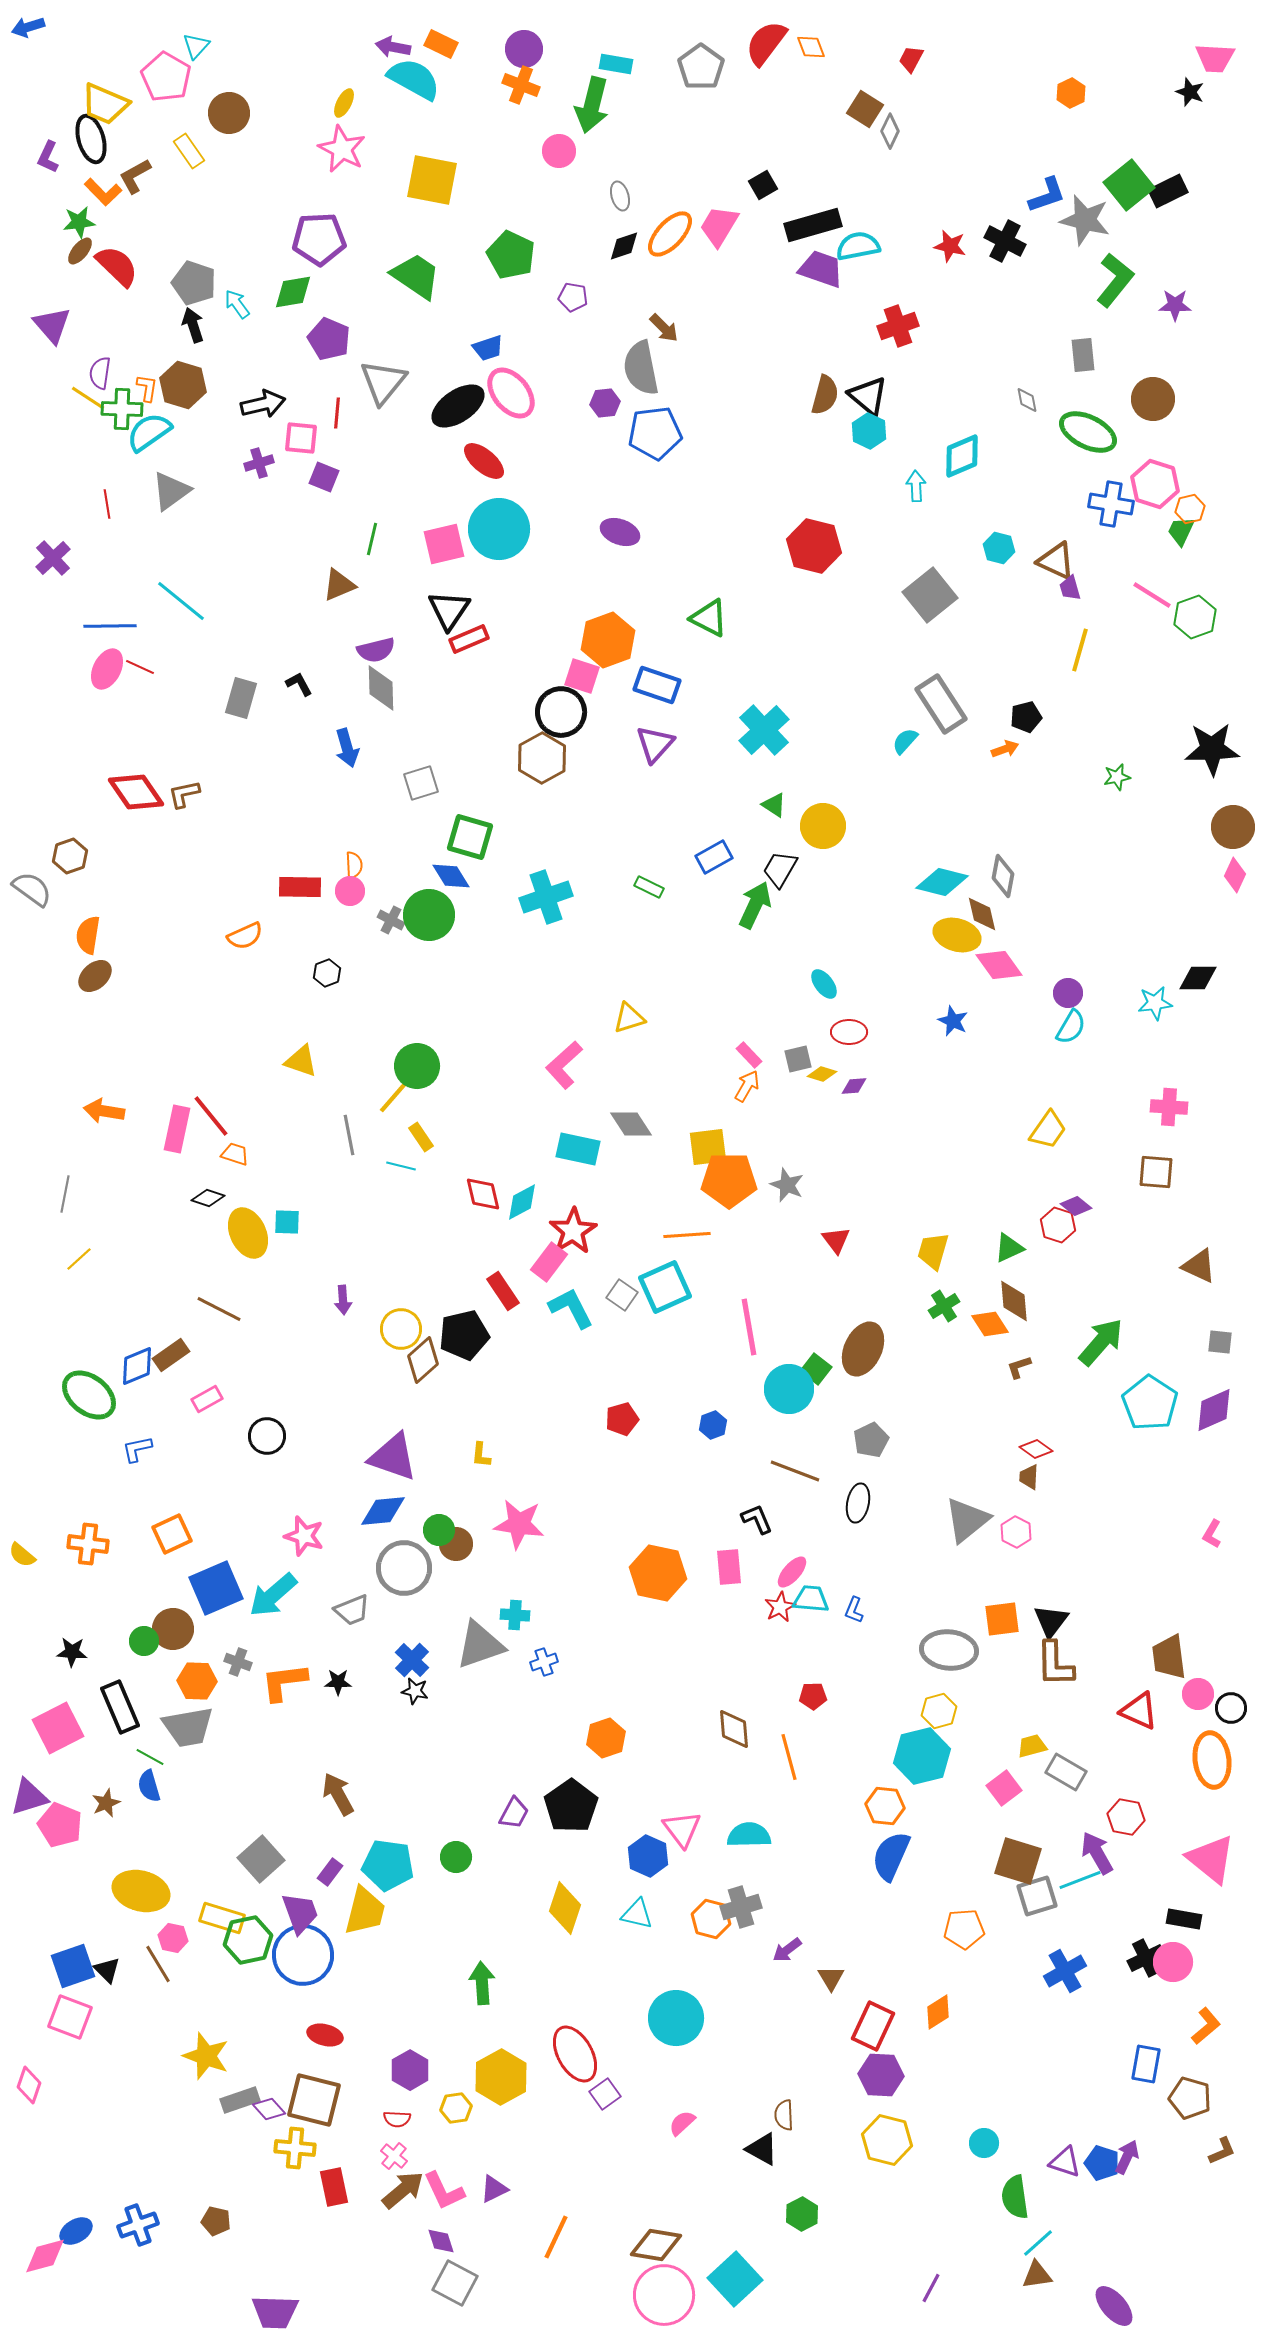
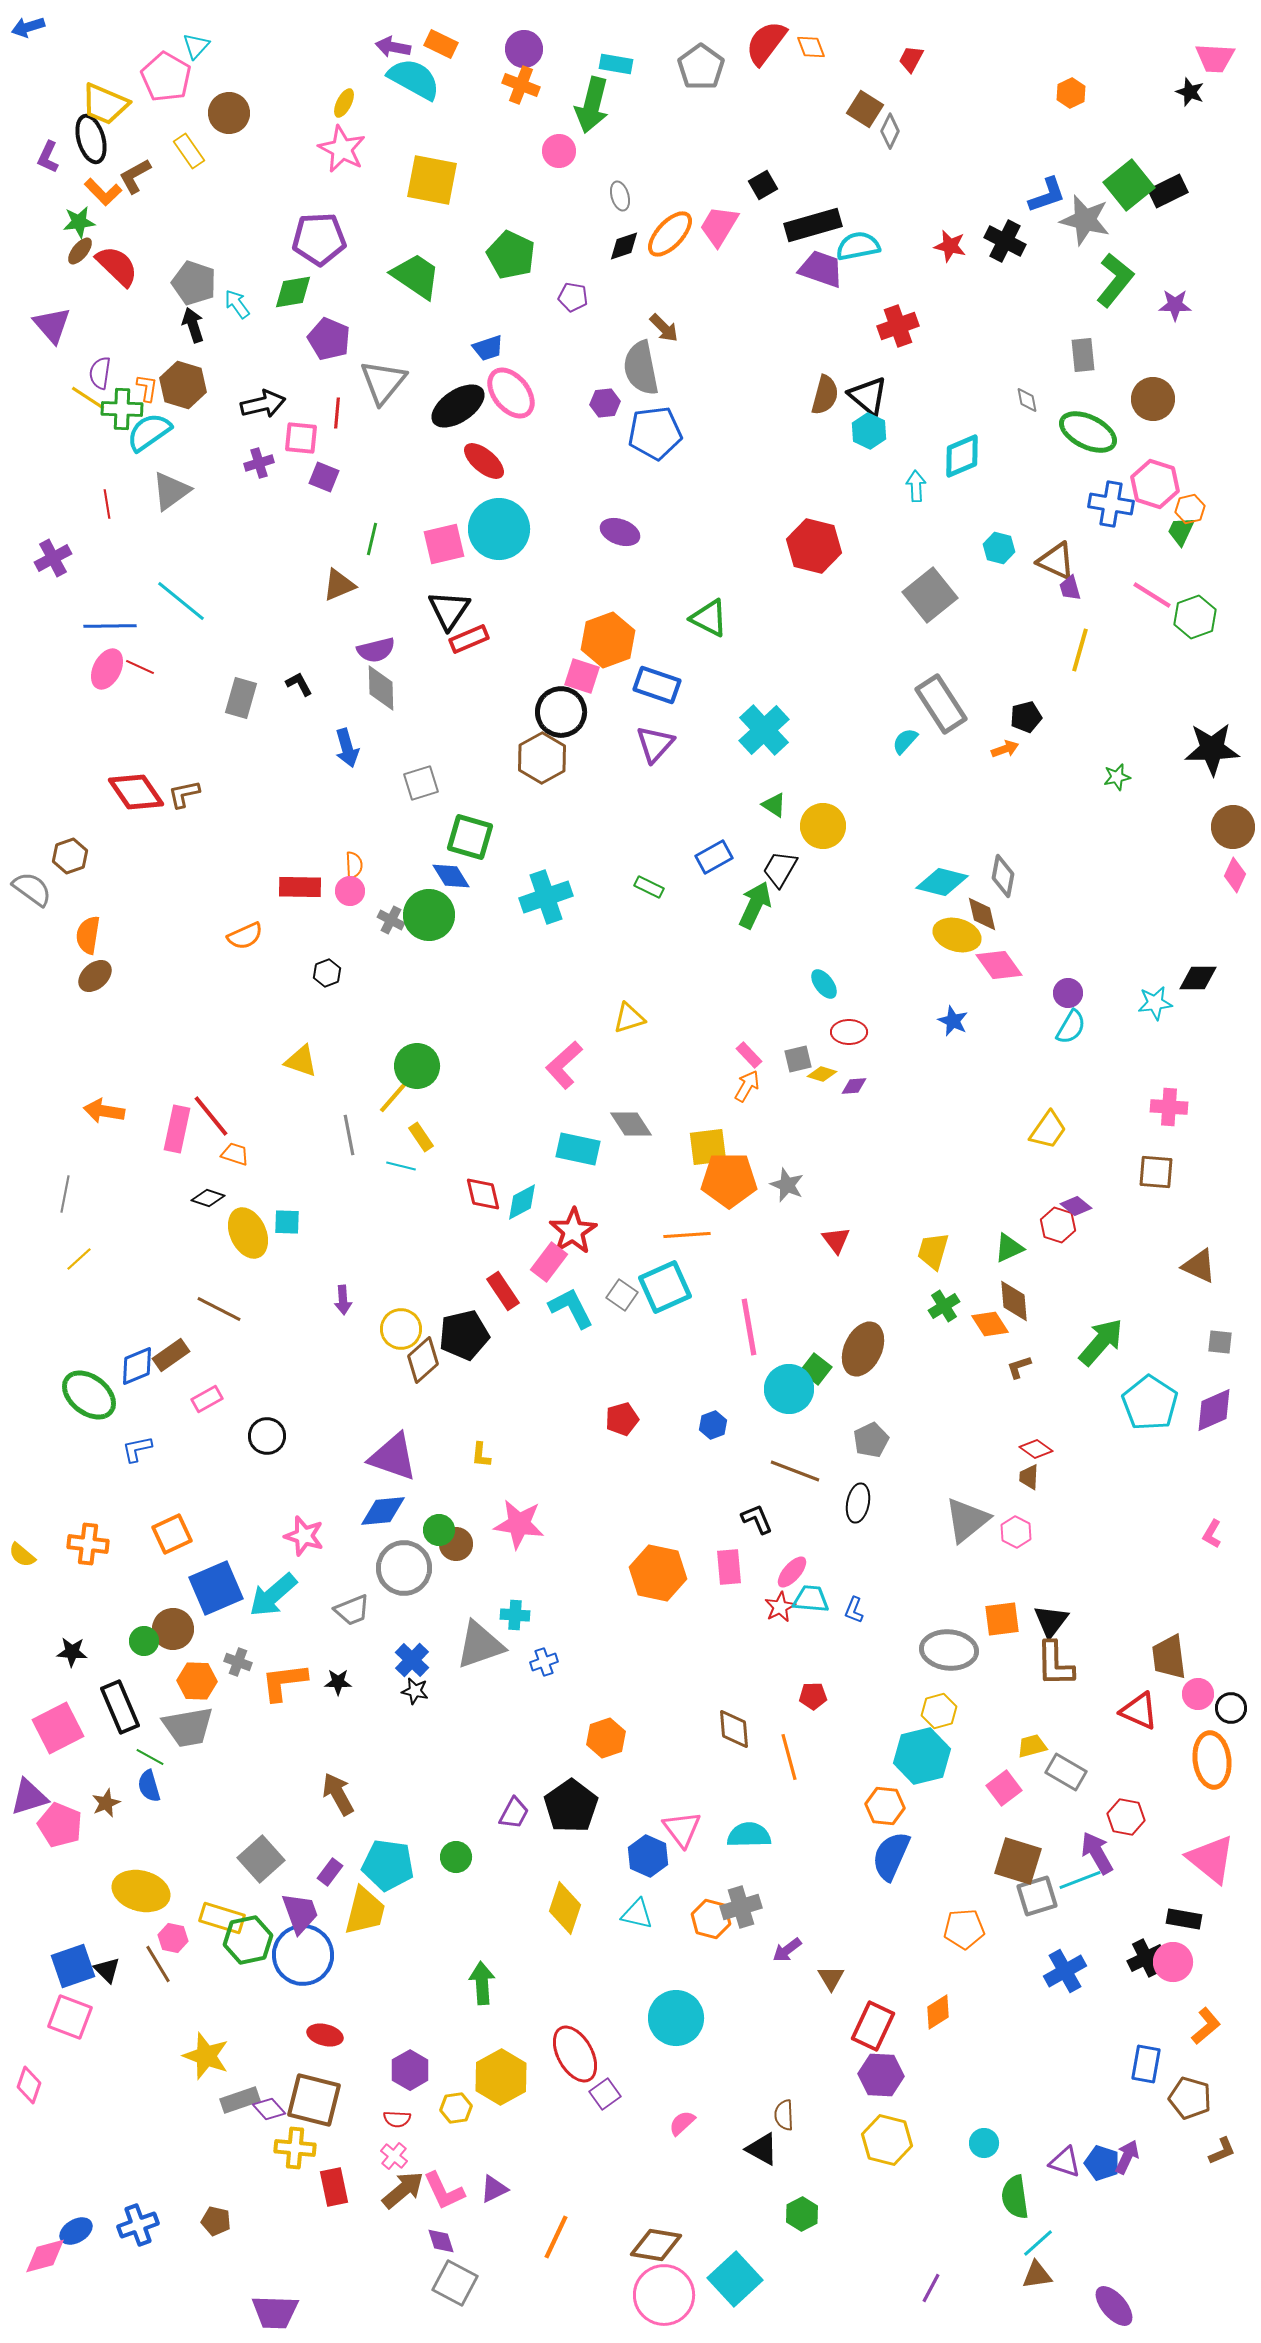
purple cross at (53, 558): rotated 15 degrees clockwise
